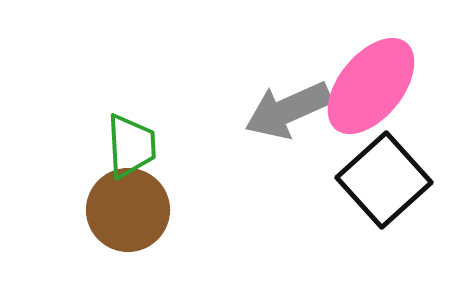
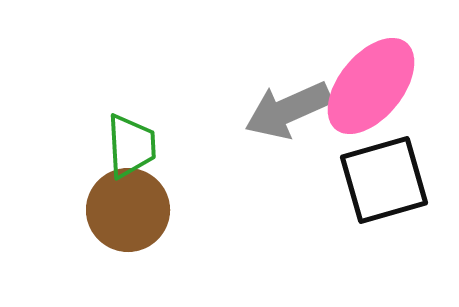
black square: rotated 26 degrees clockwise
